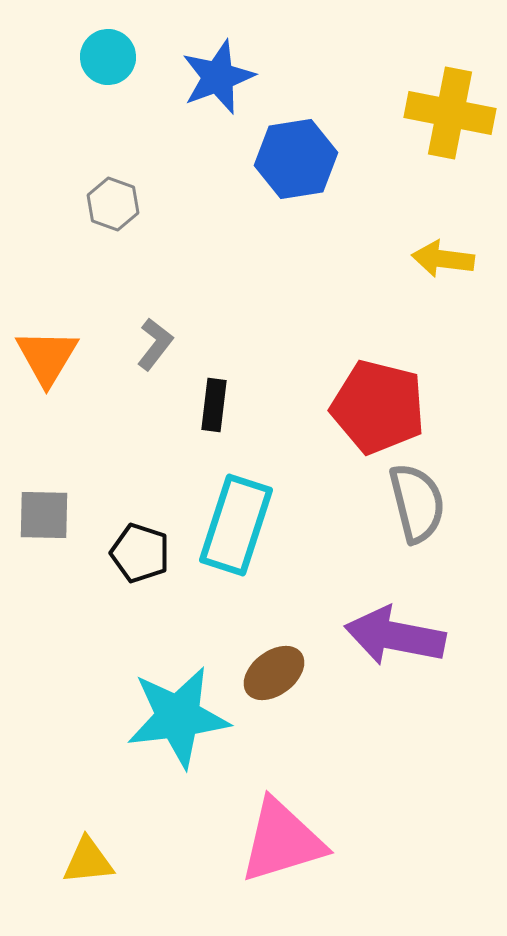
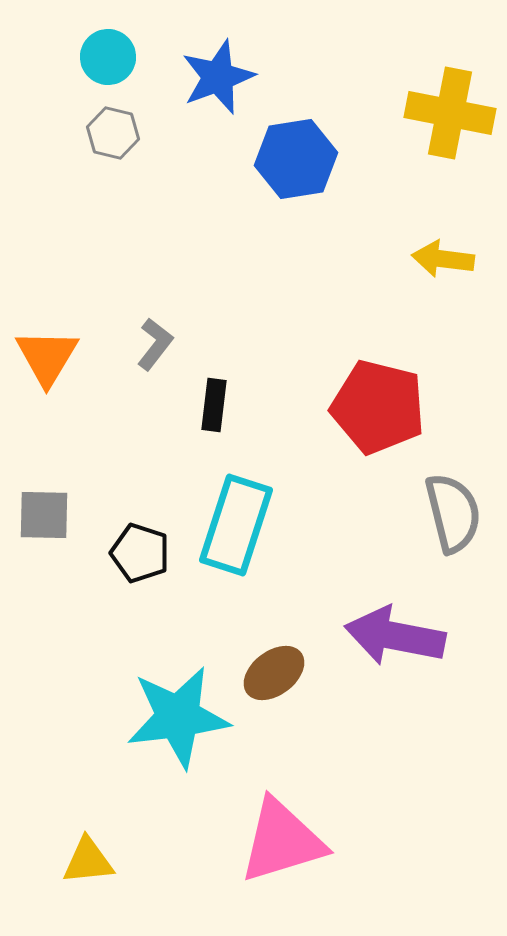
gray hexagon: moved 71 px up; rotated 6 degrees counterclockwise
gray semicircle: moved 36 px right, 10 px down
